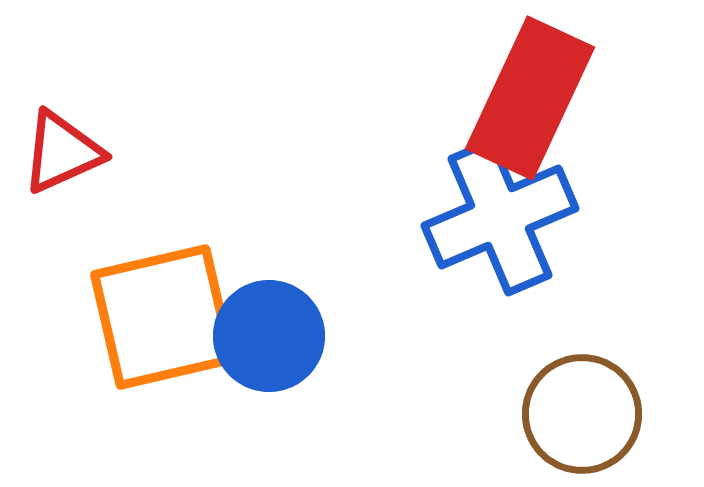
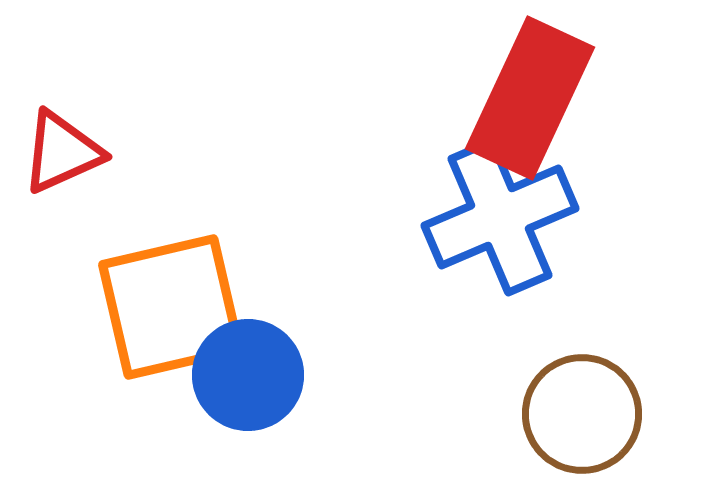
orange square: moved 8 px right, 10 px up
blue circle: moved 21 px left, 39 px down
